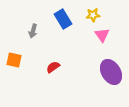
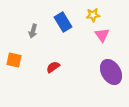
blue rectangle: moved 3 px down
